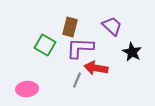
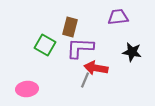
purple trapezoid: moved 6 px right, 9 px up; rotated 50 degrees counterclockwise
black star: rotated 18 degrees counterclockwise
gray line: moved 8 px right
